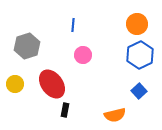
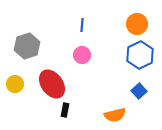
blue line: moved 9 px right
pink circle: moved 1 px left
